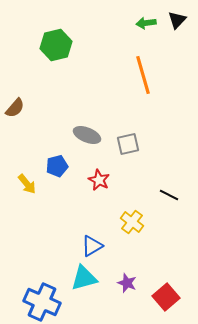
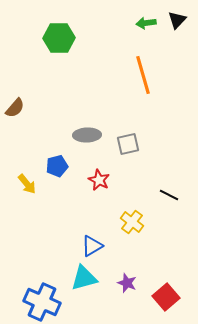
green hexagon: moved 3 px right, 7 px up; rotated 12 degrees clockwise
gray ellipse: rotated 24 degrees counterclockwise
